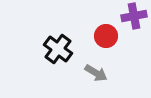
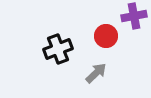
black cross: rotated 32 degrees clockwise
gray arrow: rotated 75 degrees counterclockwise
